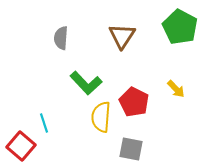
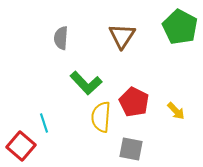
yellow arrow: moved 22 px down
